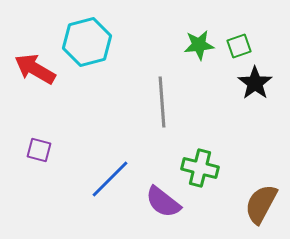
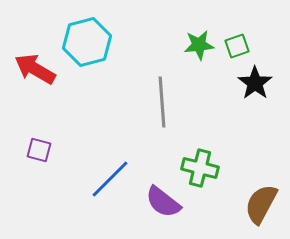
green square: moved 2 px left
